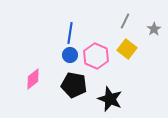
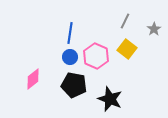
blue circle: moved 2 px down
